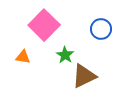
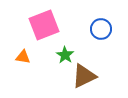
pink square: rotated 24 degrees clockwise
